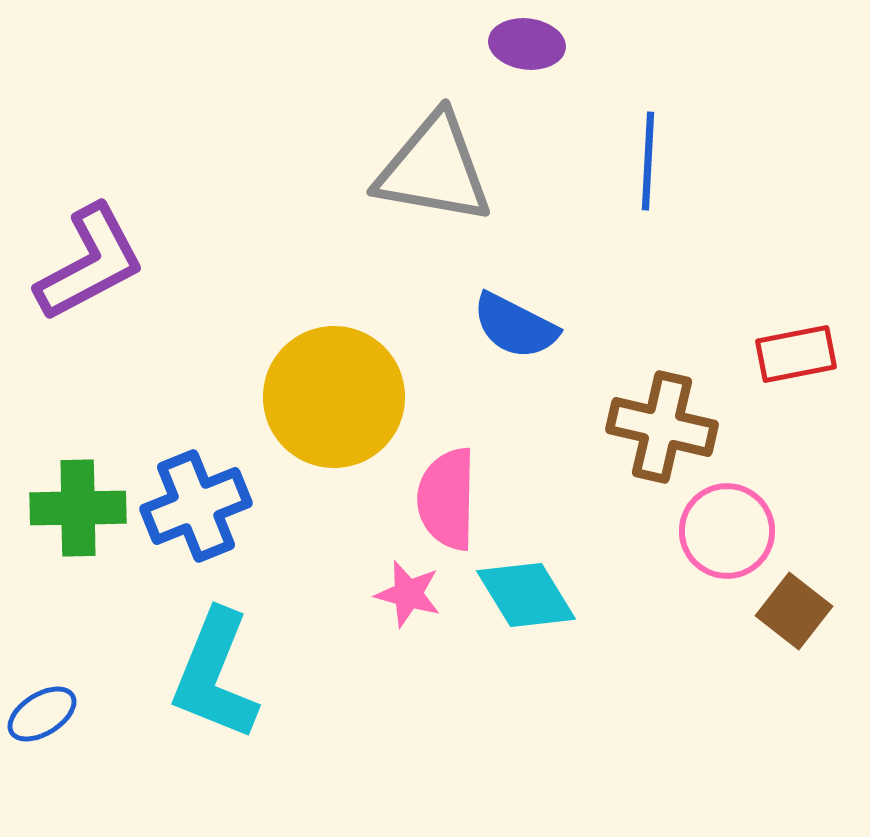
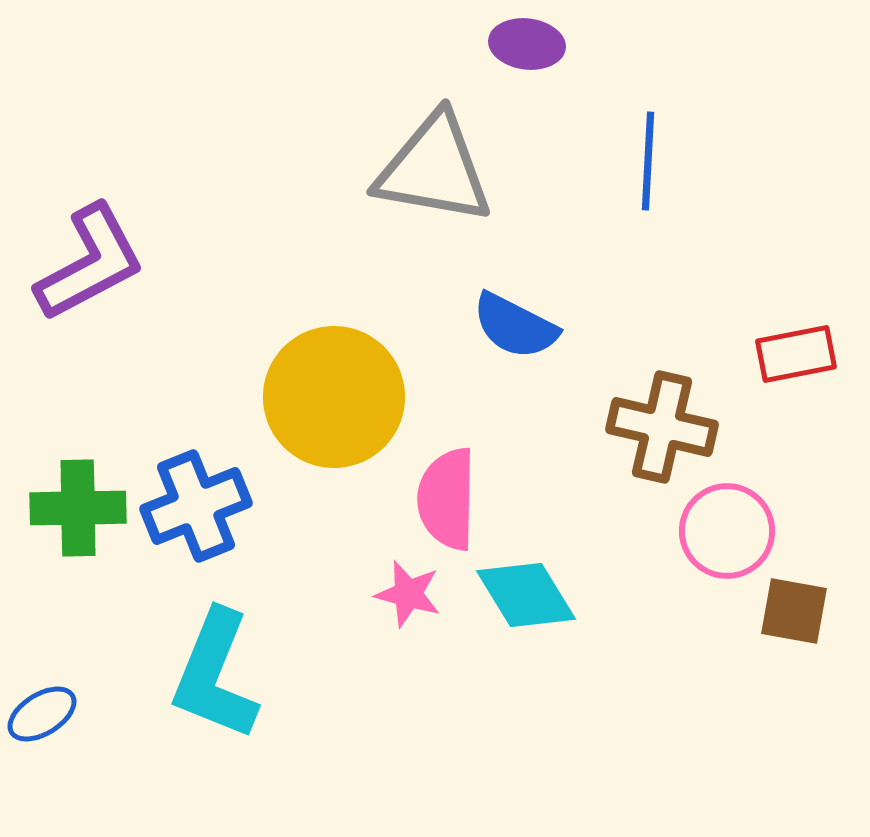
brown square: rotated 28 degrees counterclockwise
